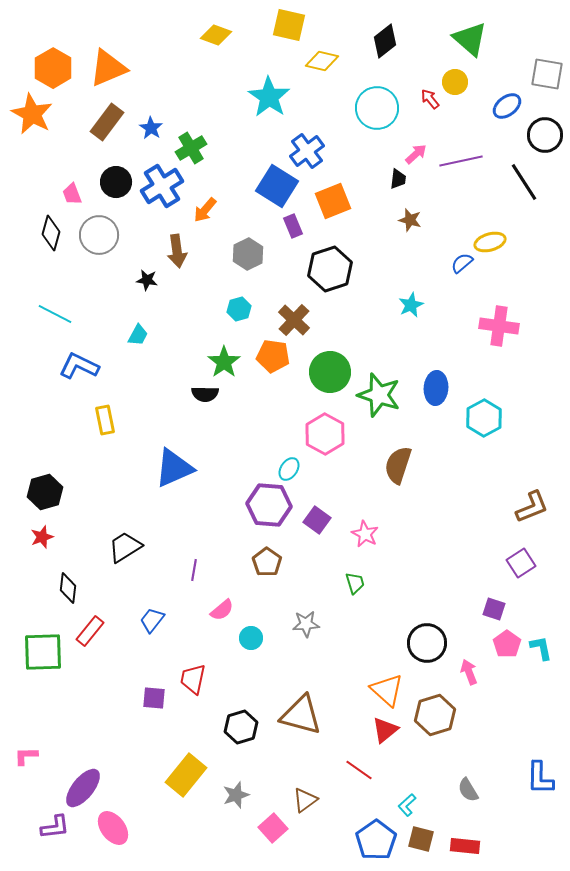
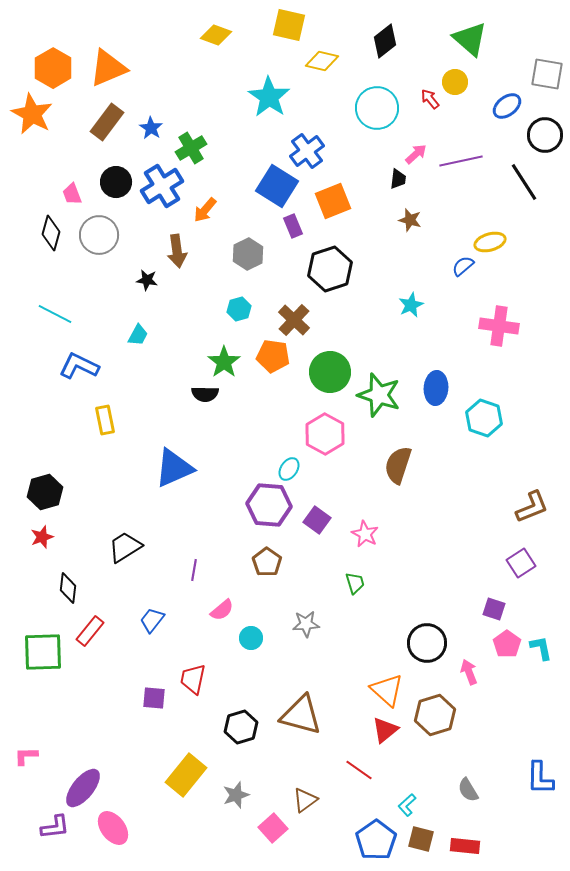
blue semicircle at (462, 263): moved 1 px right, 3 px down
cyan hexagon at (484, 418): rotated 12 degrees counterclockwise
